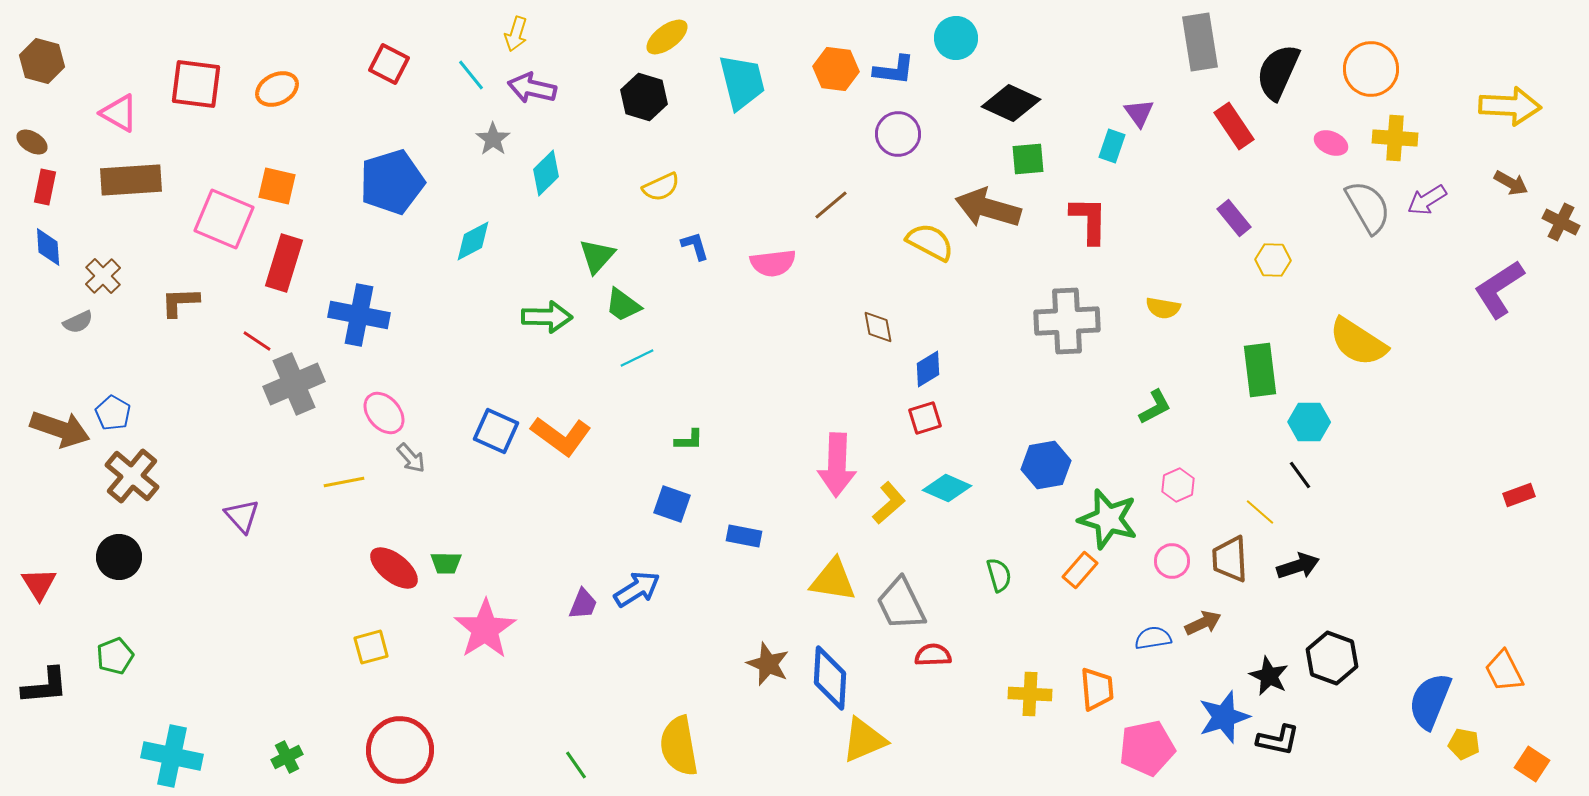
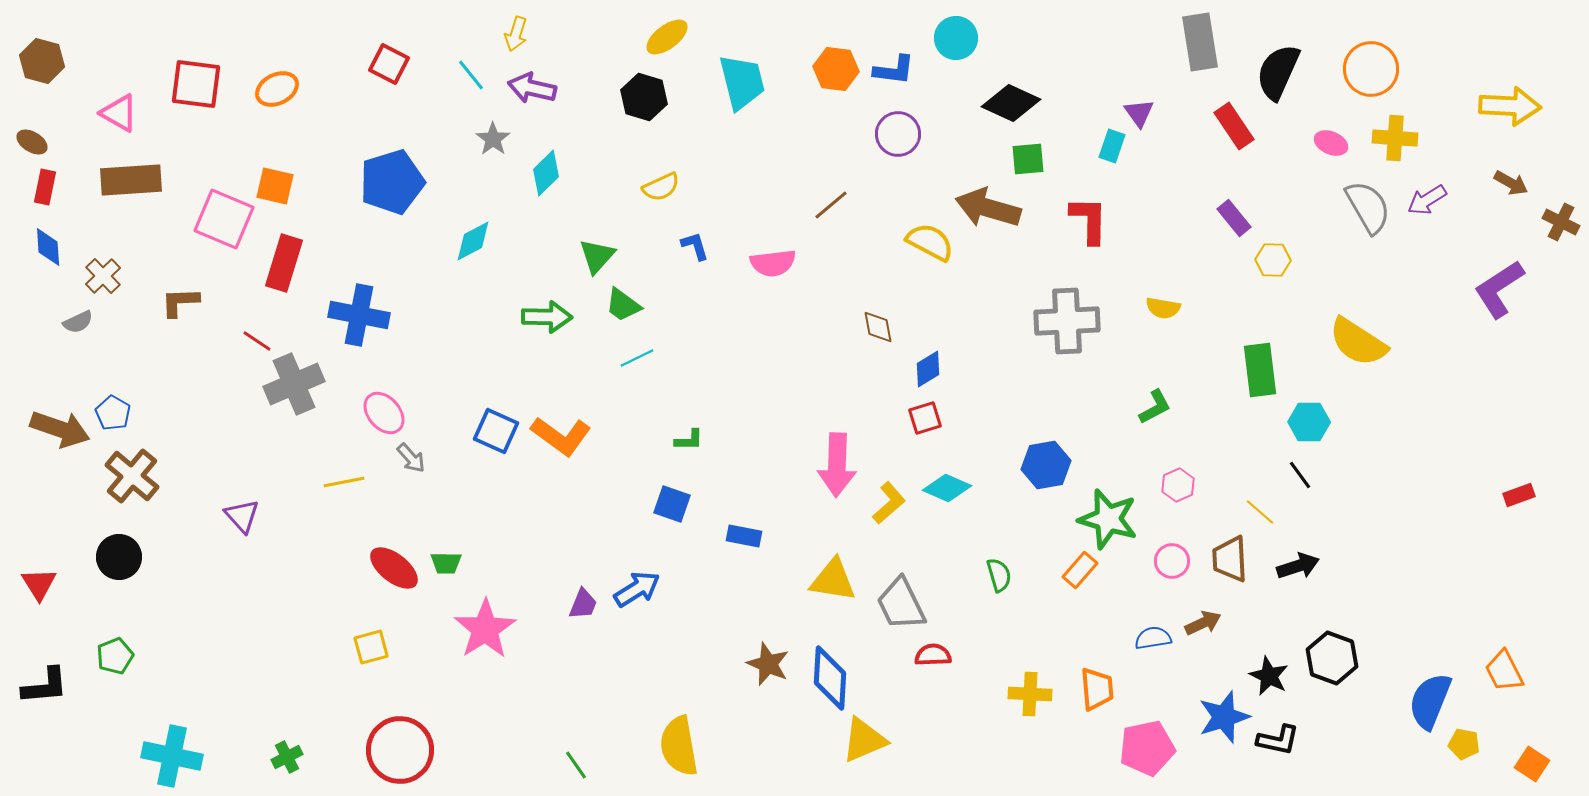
orange square at (277, 186): moved 2 px left
